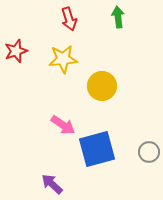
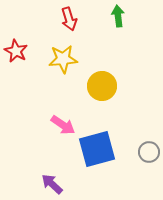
green arrow: moved 1 px up
red star: rotated 25 degrees counterclockwise
